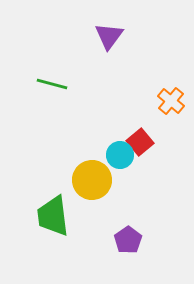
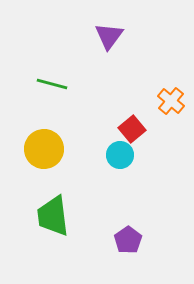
red square: moved 8 px left, 13 px up
yellow circle: moved 48 px left, 31 px up
